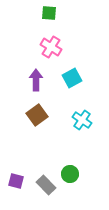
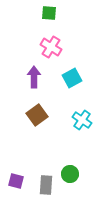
purple arrow: moved 2 px left, 3 px up
gray rectangle: rotated 48 degrees clockwise
